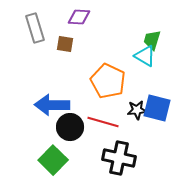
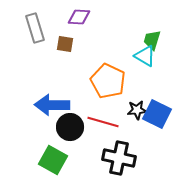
blue square: moved 6 px down; rotated 12 degrees clockwise
green square: rotated 16 degrees counterclockwise
